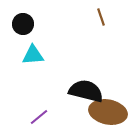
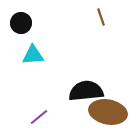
black circle: moved 2 px left, 1 px up
black semicircle: rotated 20 degrees counterclockwise
